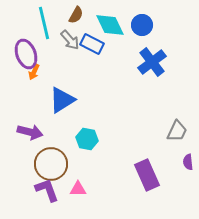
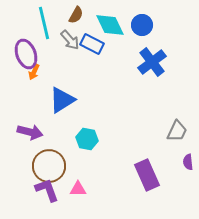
brown circle: moved 2 px left, 2 px down
